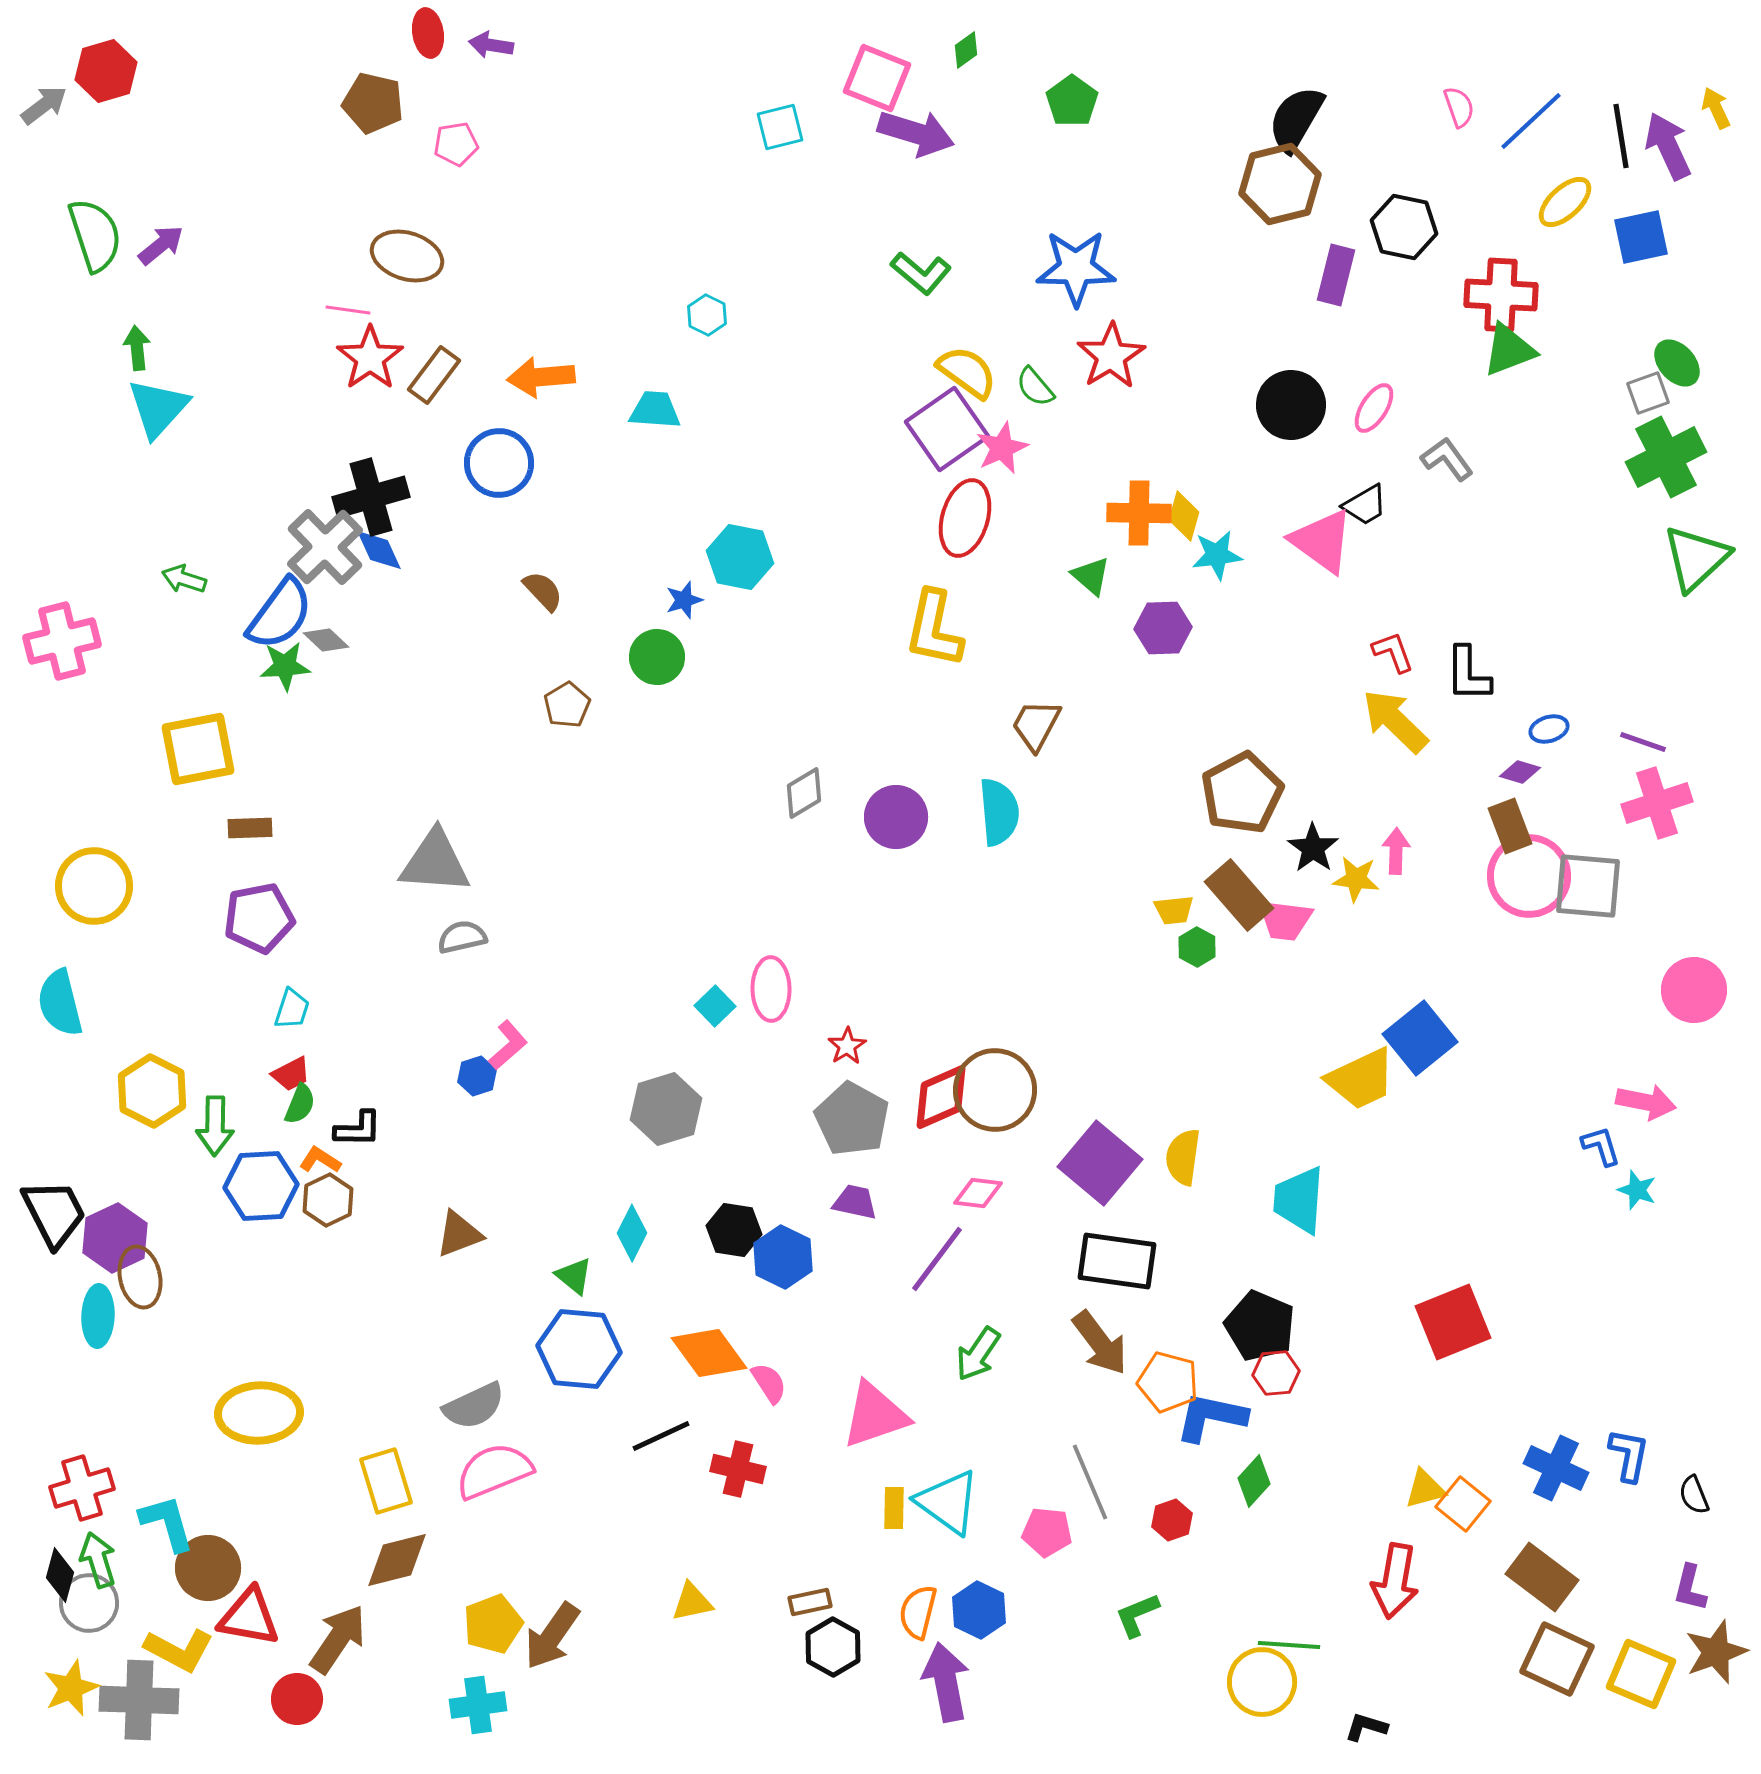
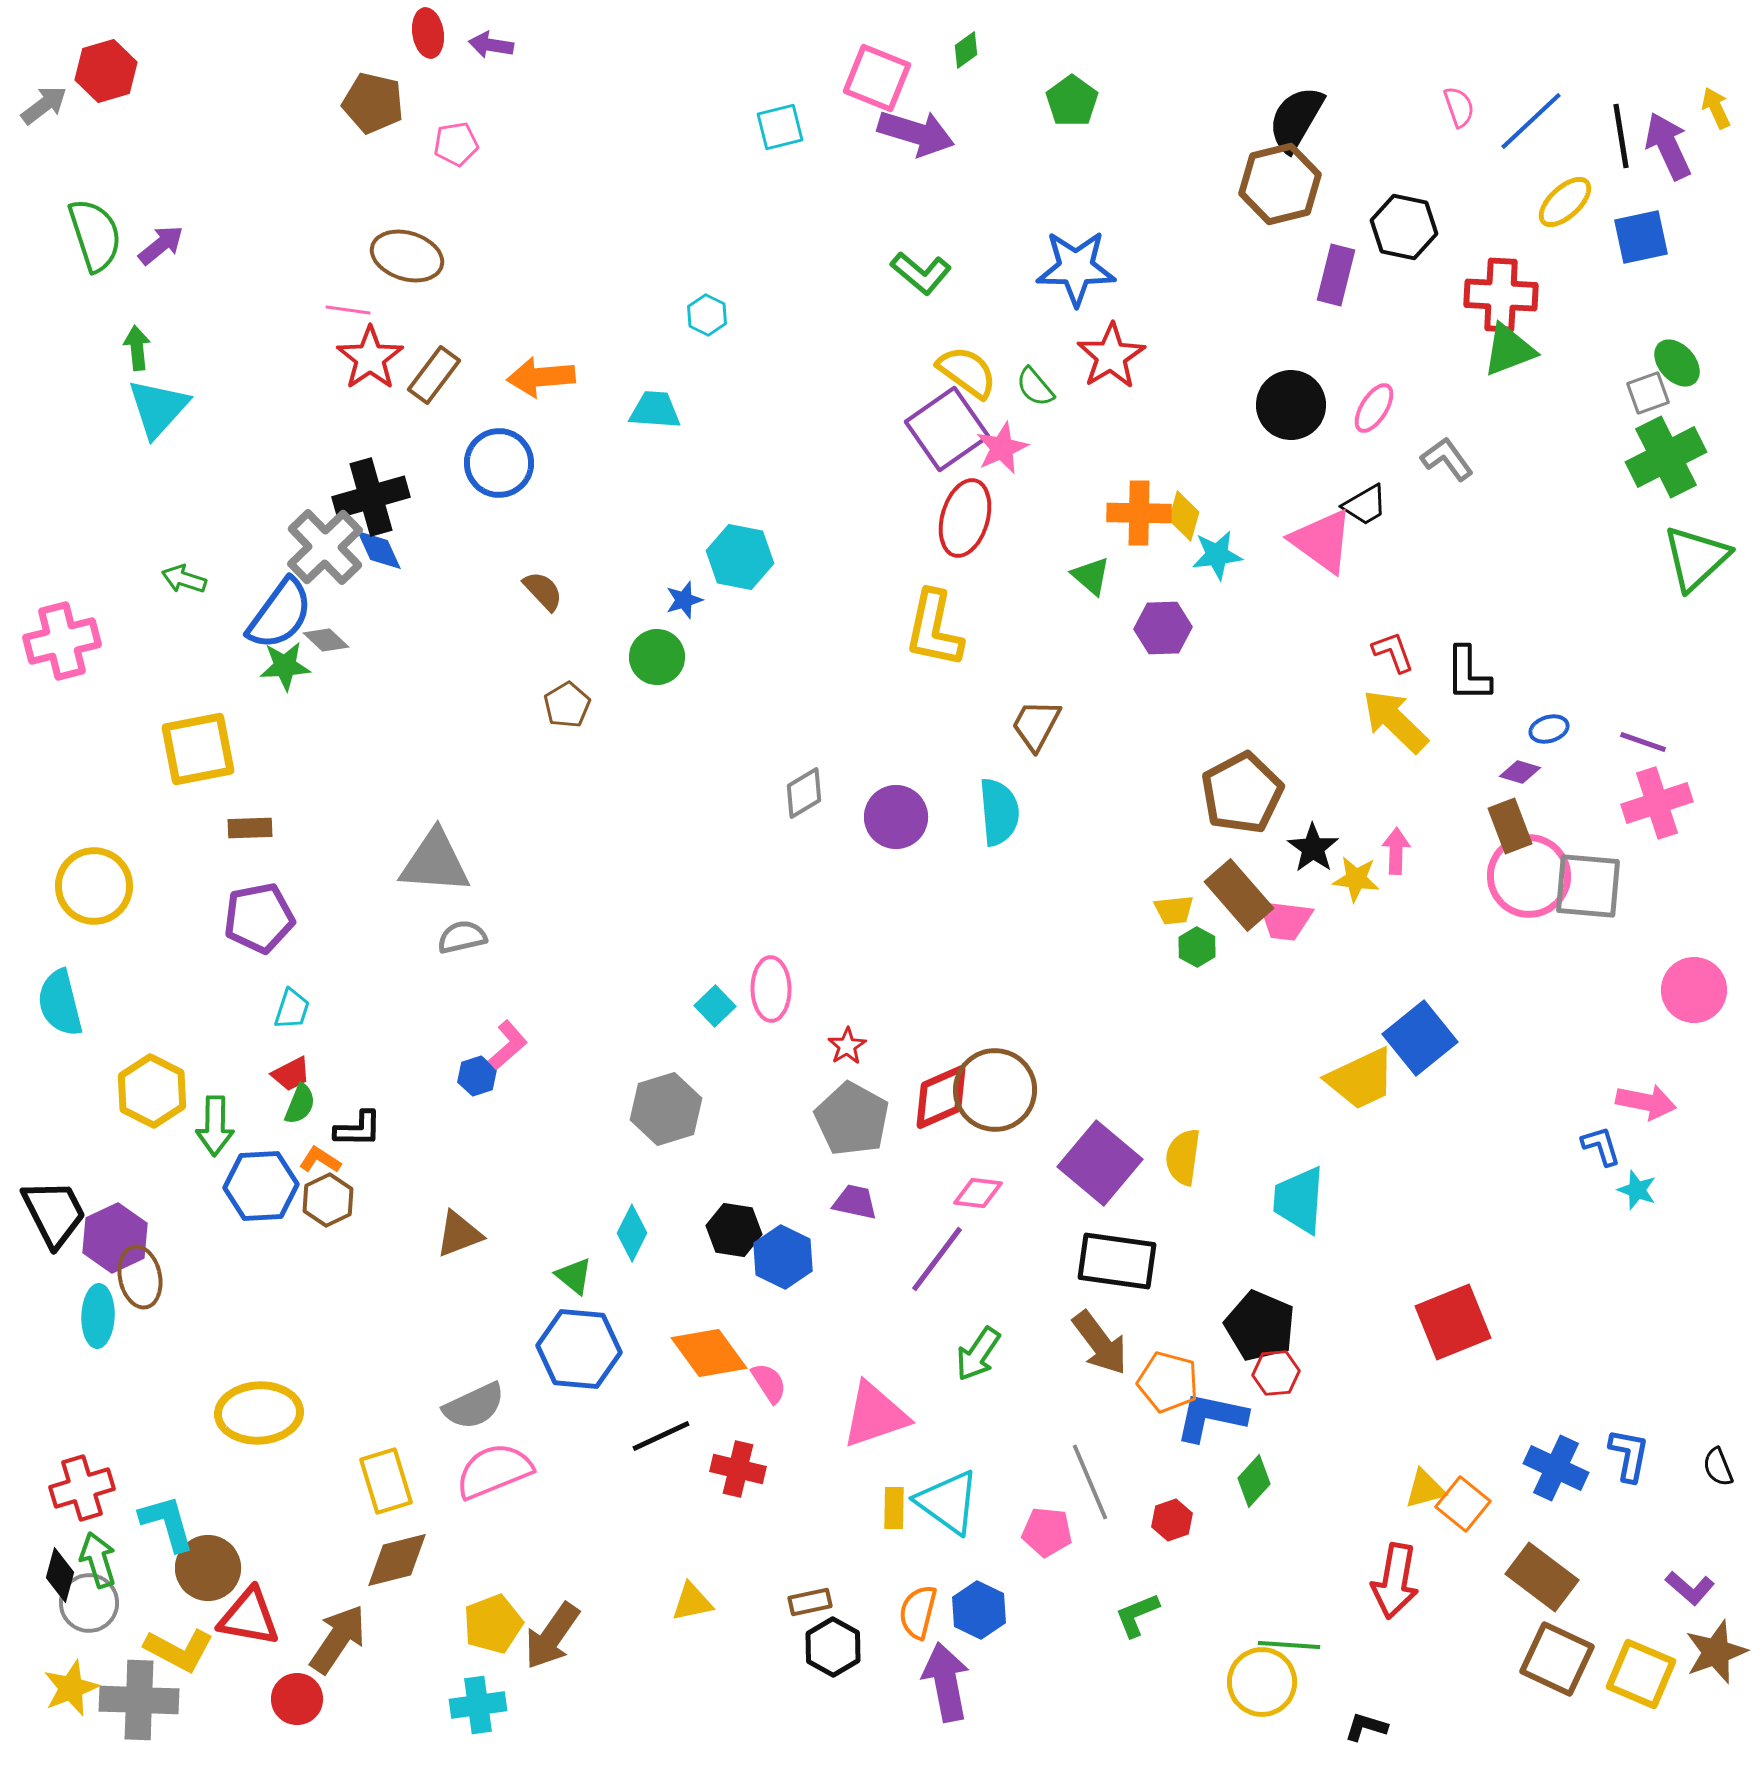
black semicircle at (1694, 1495): moved 24 px right, 28 px up
purple L-shape at (1690, 1588): rotated 63 degrees counterclockwise
